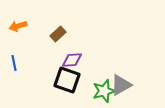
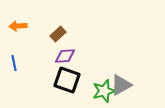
orange arrow: rotated 12 degrees clockwise
purple diamond: moved 7 px left, 4 px up
